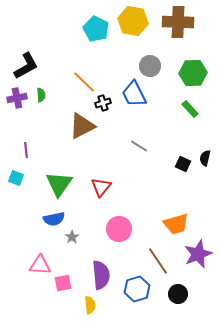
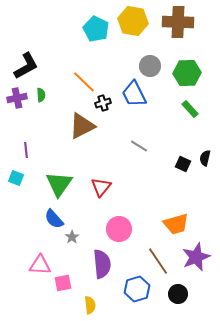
green hexagon: moved 6 px left
blue semicircle: rotated 60 degrees clockwise
purple star: moved 2 px left, 3 px down
purple semicircle: moved 1 px right, 11 px up
